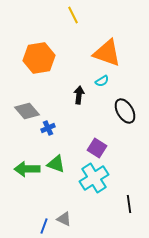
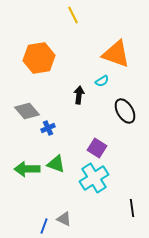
orange triangle: moved 9 px right, 1 px down
black line: moved 3 px right, 4 px down
